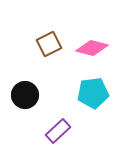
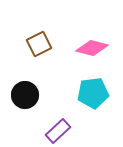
brown square: moved 10 px left
